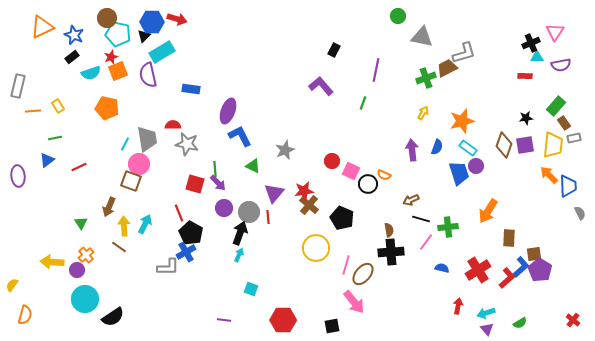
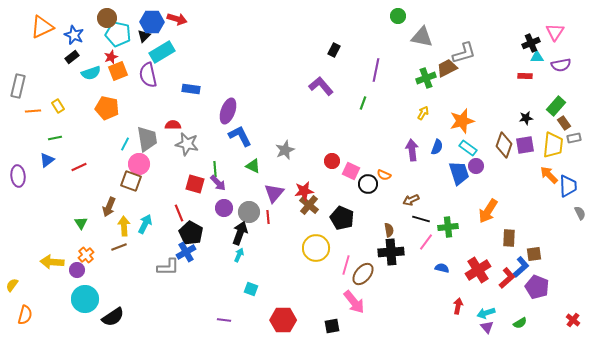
brown line at (119, 247): rotated 56 degrees counterclockwise
purple pentagon at (540, 270): moved 3 px left, 17 px down; rotated 10 degrees counterclockwise
purple triangle at (487, 329): moved 2 px up
